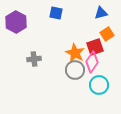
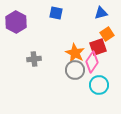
red square: moved 3 px right
